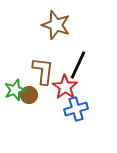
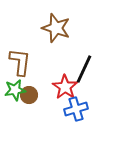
brown star: moved 3 px down
black line: moved 6 px right, 4 px down
brown L-shape: moved 23 px left, 9 px up
green star: rotated 10 degrees clockwise
